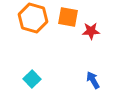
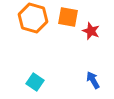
red star: rotated 24 degrees clockwise
cyan square: moved 3 px right, 3 px down; rotated 12 degrees counterclockwise
